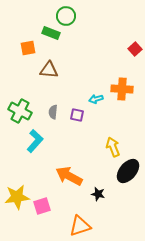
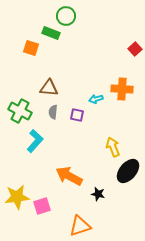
orange square: moved 3 px right; rotated 28 degrees clockwise
brown triangle: moved 18 px down
